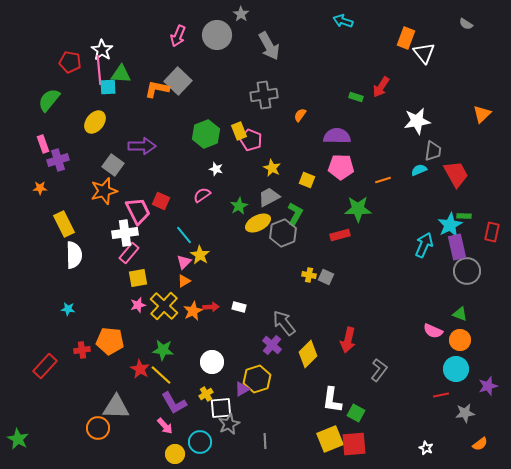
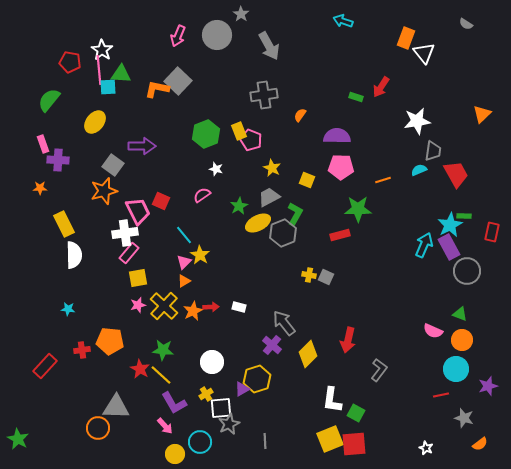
purple cross at (58, 160): rotated 20 degrees clockwise
purple rectangle at (457, 247): moved 8 px left; rotated 15 degrees counterclockwise
orange circle at (460, 340): moved 2 px right
gray star at (465, 413): moved 1 px left, 5 px down; rotated 24 degrees clockwise
